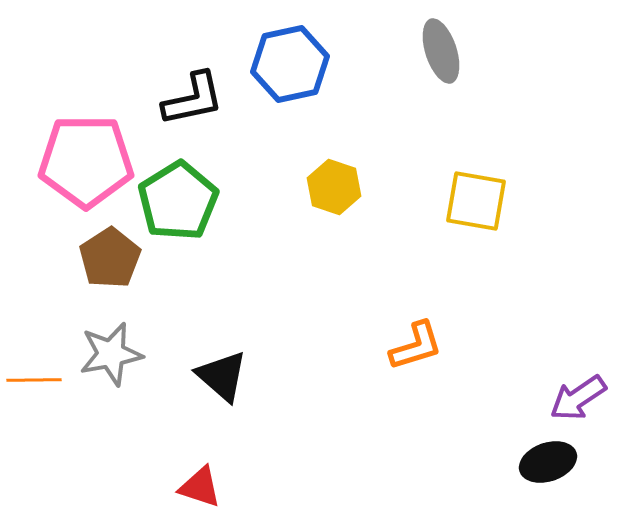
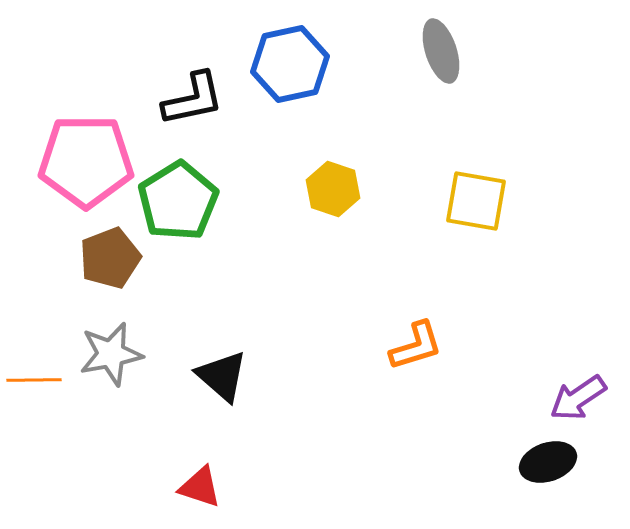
yellow hexagon: moved 1 px left, 2 px down
brown pentagon: rotated 12 degrees clockwise
